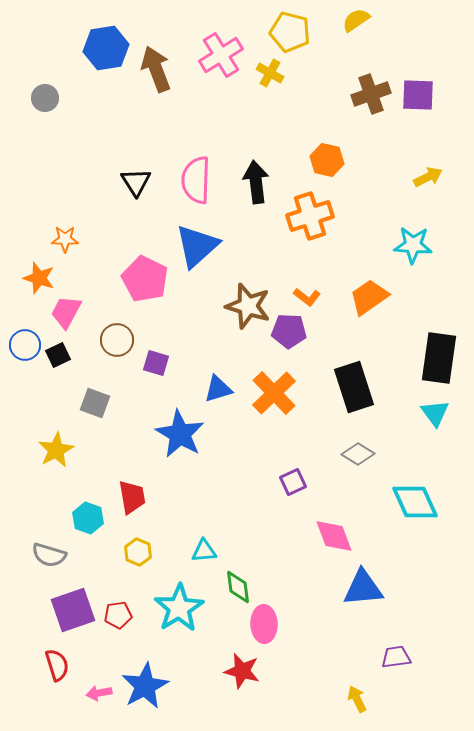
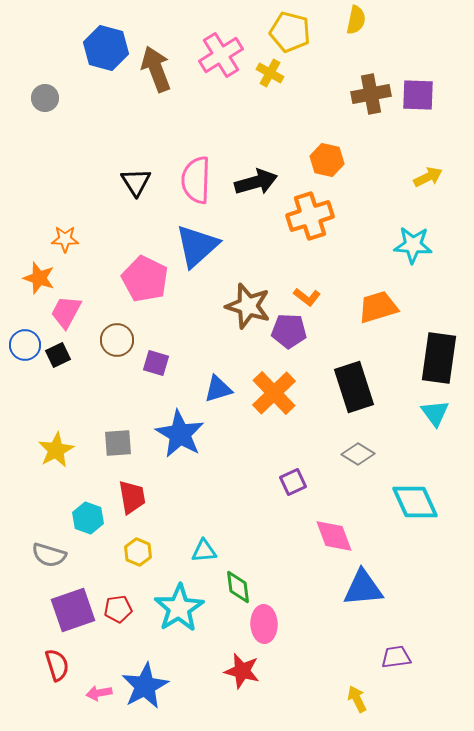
yellow semicircle at (356, 20): rotated 136 degrees clockwise
blue hexagon at (106, 48): rotated 24 degrees clockwise
brown cross at (371, 94): rotated 9 degrees clockwise
black arrow at (256, 182): rotated 81 degrees clockwise
orange trapezoid at (369, 297): moved 9 px right, 10 px down; rotated 18 degrees clockwise
gray square at (95, 403): moved 23 px right, 40 px down; rotated 24 degrees counterclockwise
red pentagon at (118, 615): moved 6 px up
